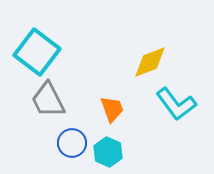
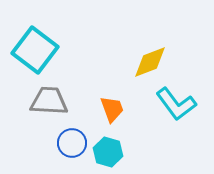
cyan square: moved 2 px left, 2 px up
gray trapezoid: moved 1 px right, 1 px down; rotated 120 degrees clockwise
cyan hexagon: rotated 8 degrees counterclockwise
